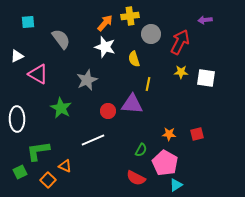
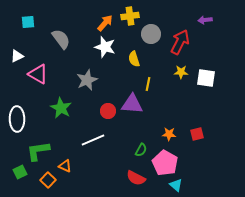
cyan triangle: rotated 48 degrees counterclockwise
